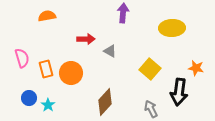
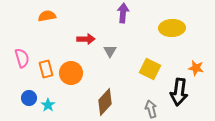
gray triangle: rotated 32 degrees clockwise
yellow square: rotated 15 degrees counterclockwise
gray arrow: rotated 12 degrees clockwise
